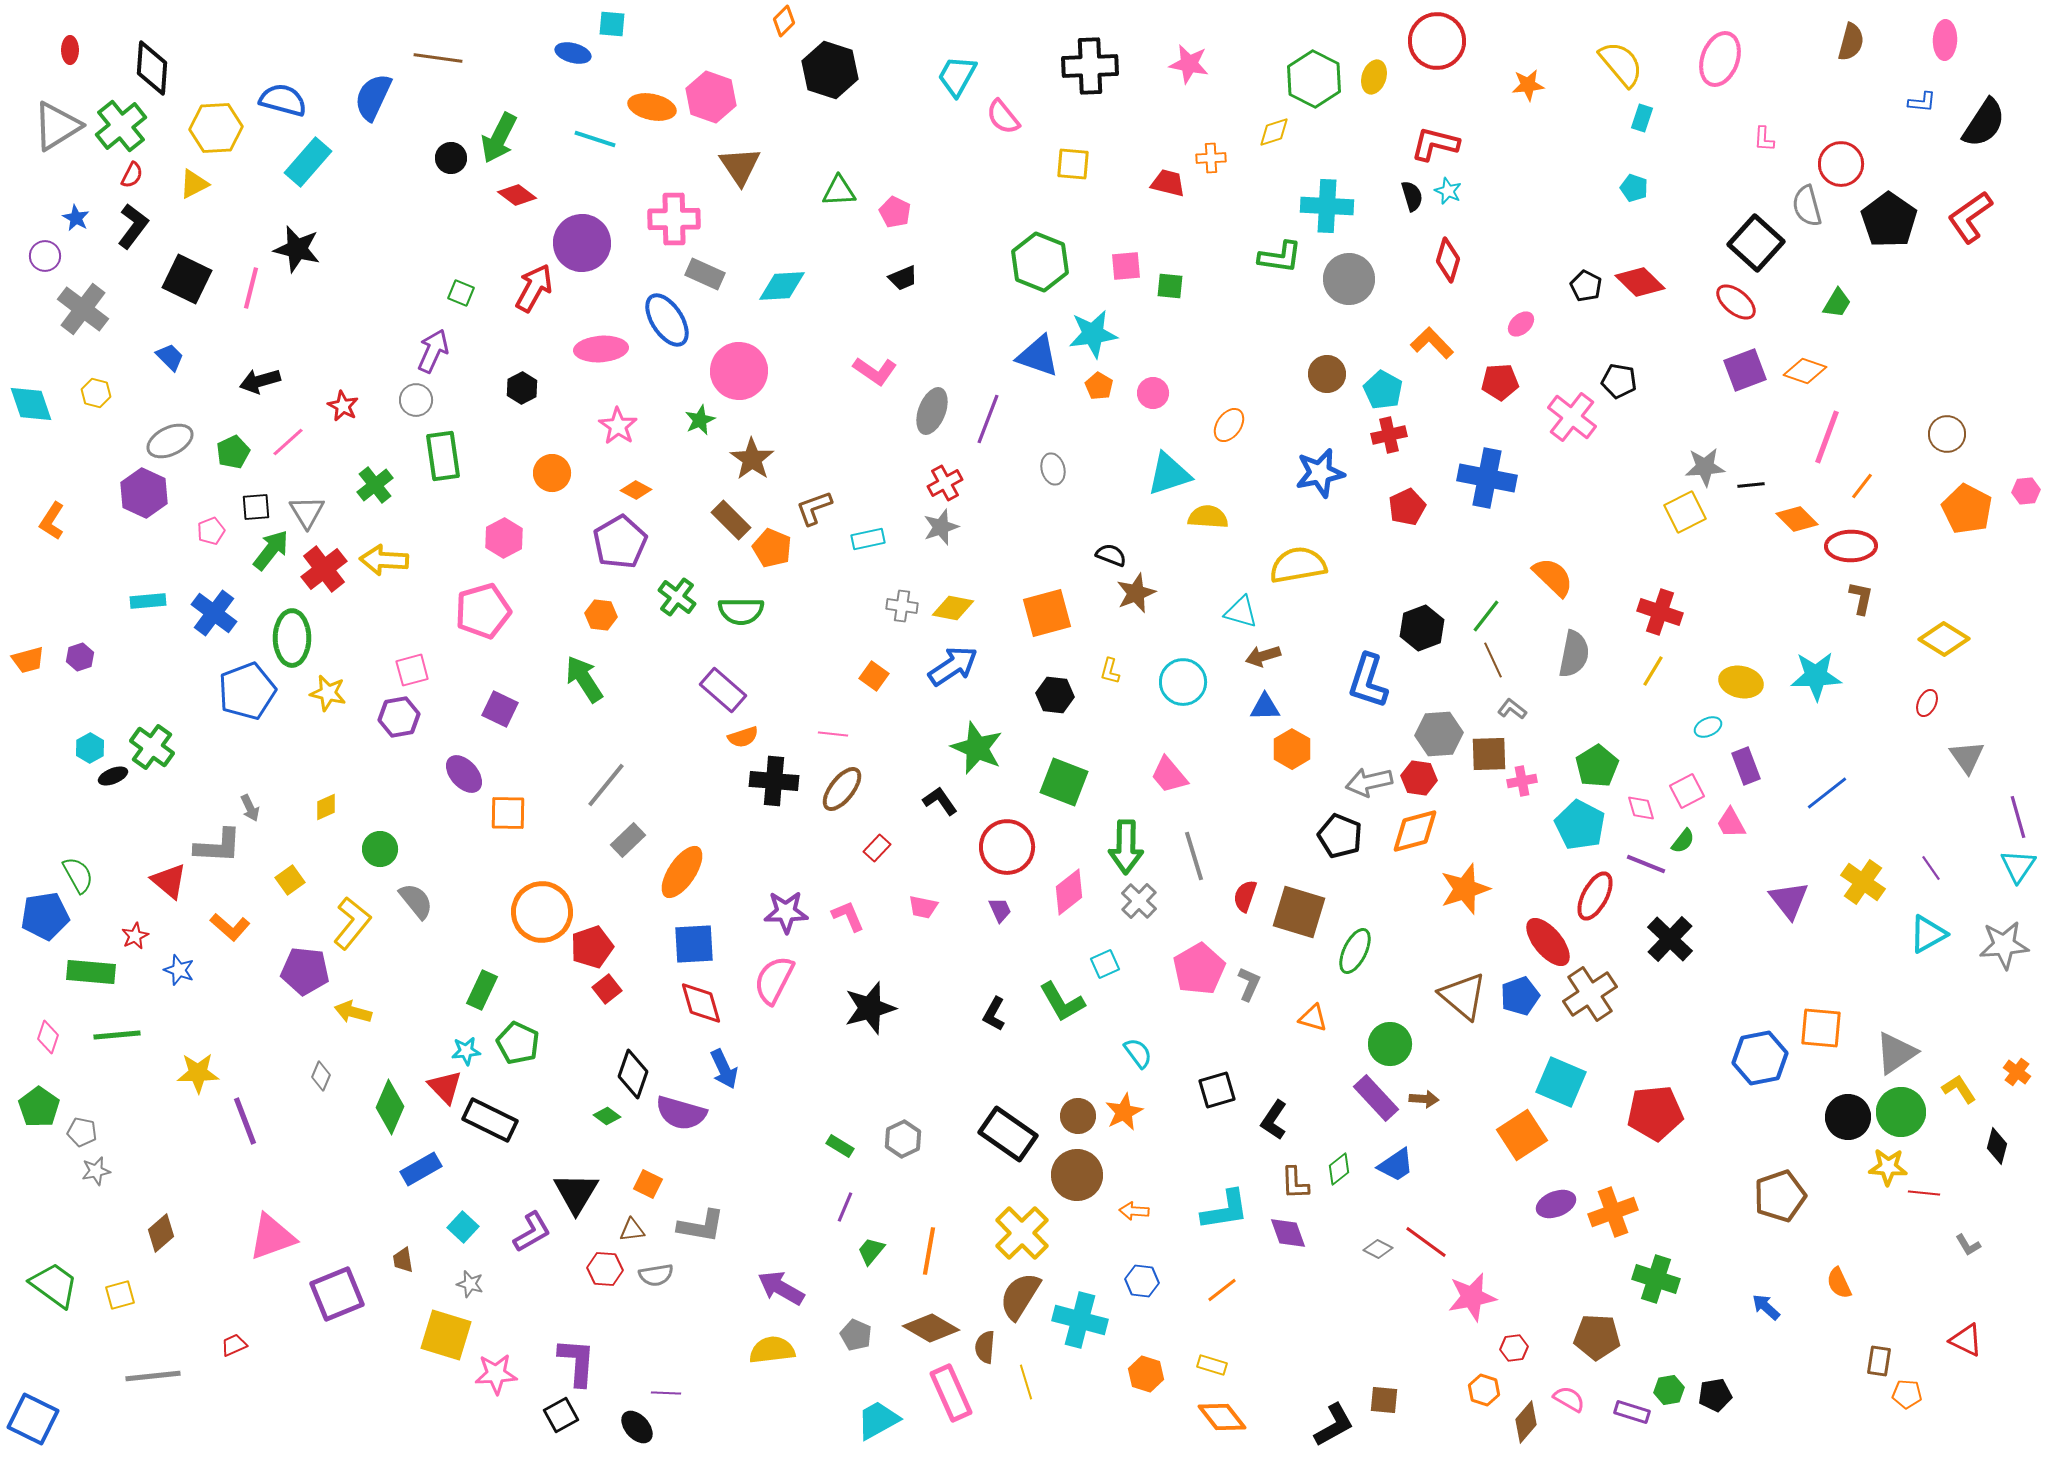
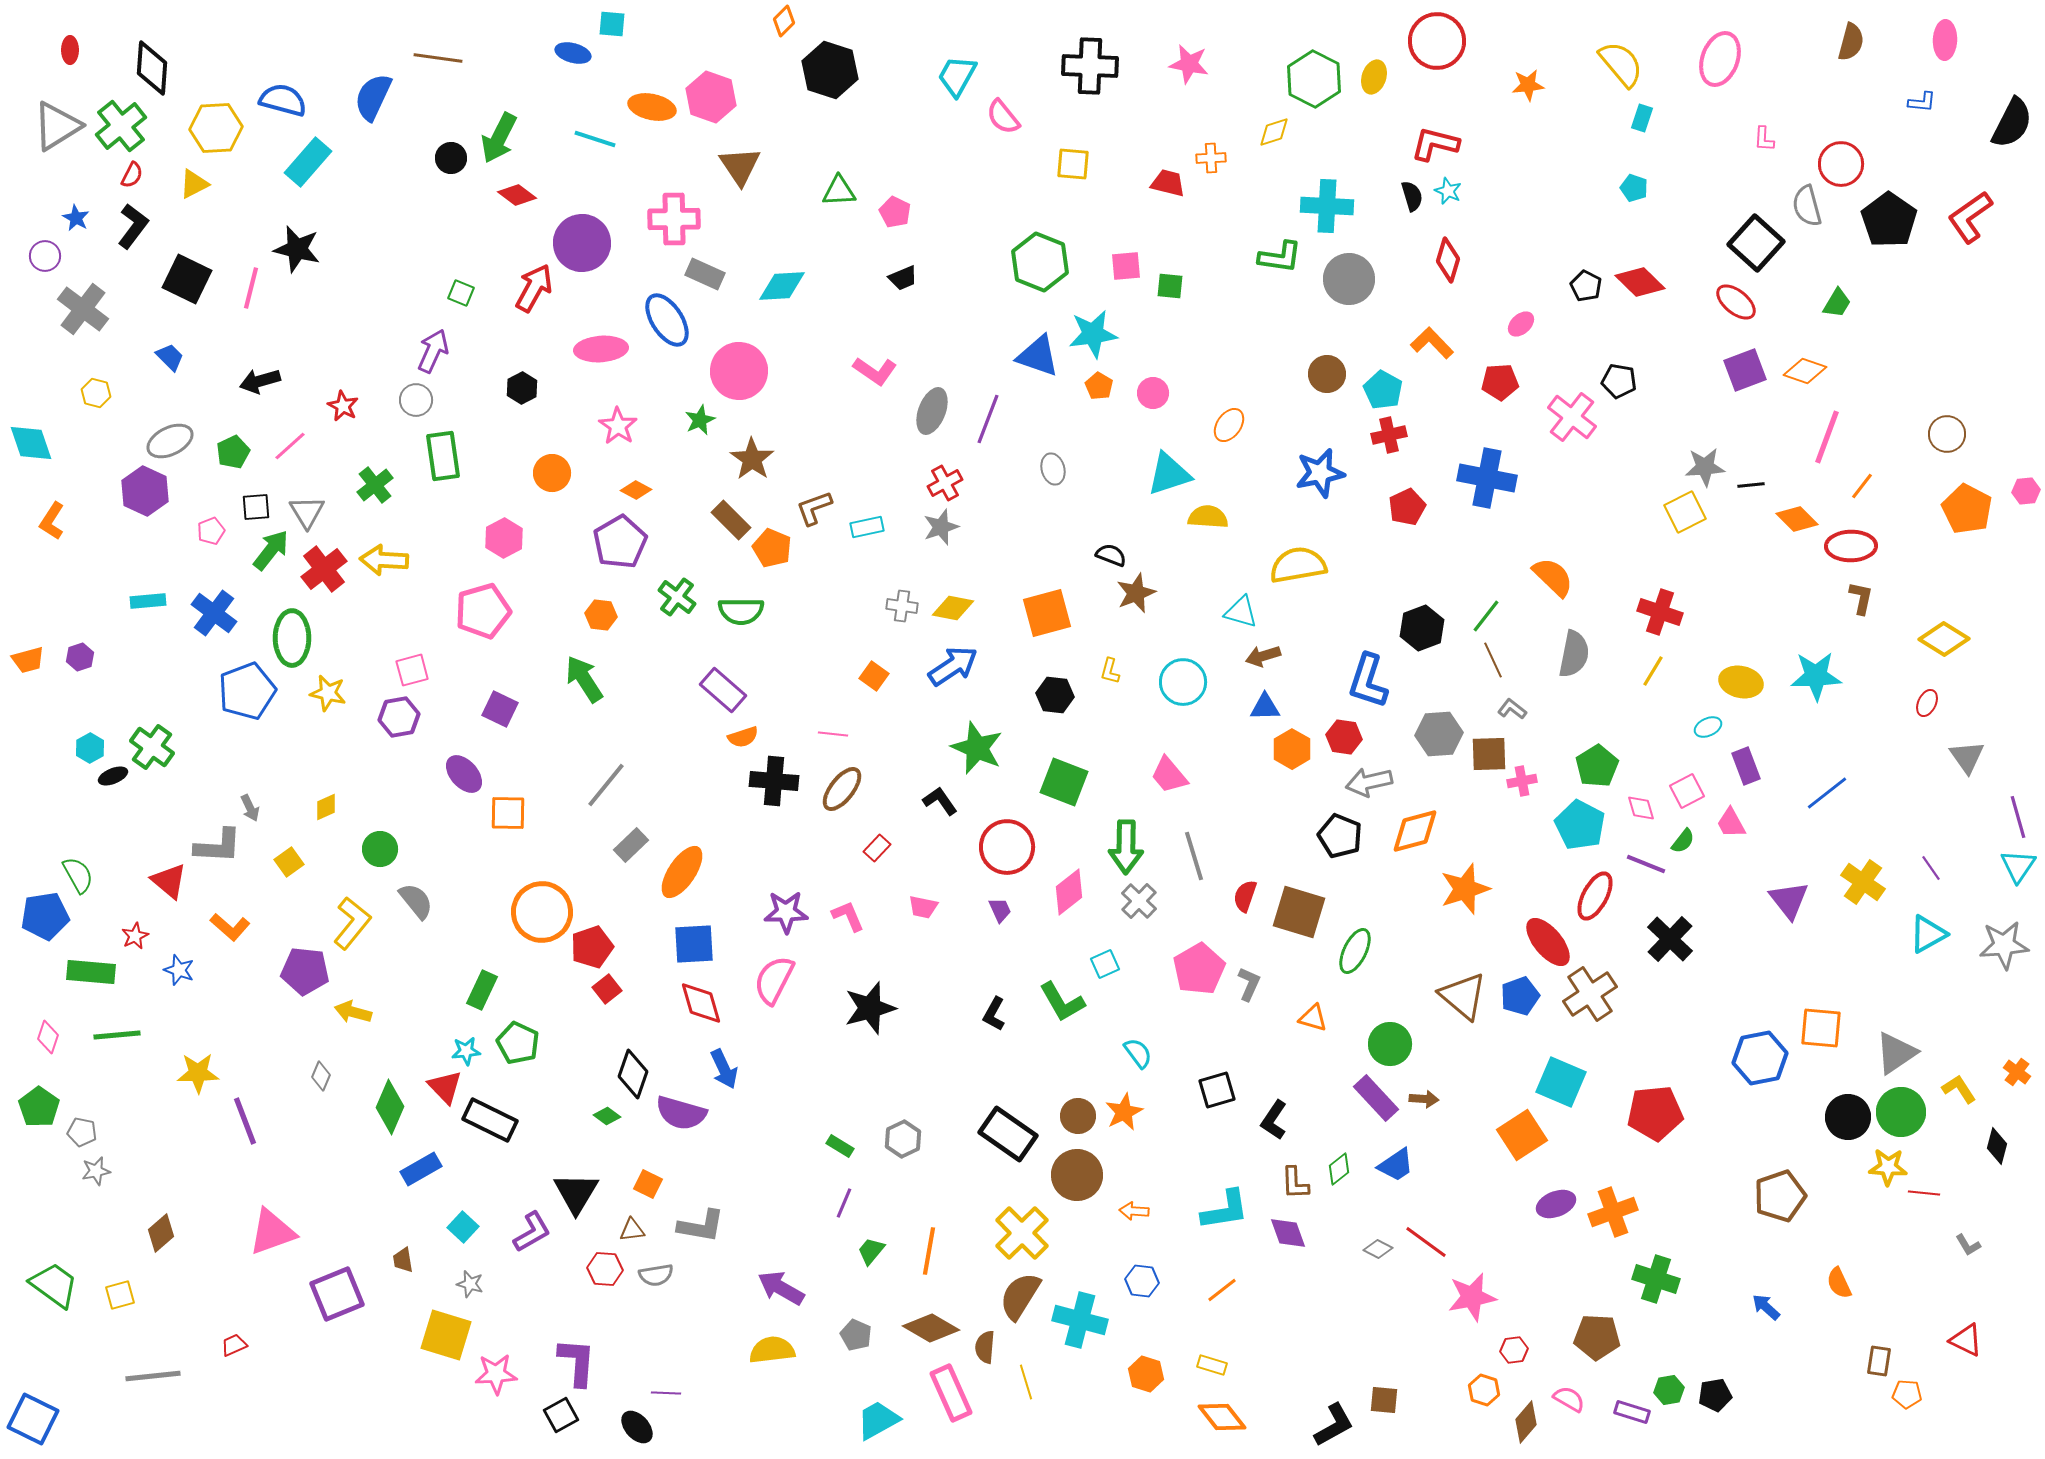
black cross at (1090, 66): rotated 4 degrees clockwise
black semicircle at (1984, 123): moved 28 px right; rotated 6 degrees counterclockwise
cyan diamond at (31, 404): moved 39 px down
pink line at (288, 442): moved 2 px right, 4 px down
purple hexagon at (144, 493): moved 1 px right, 2 px up
cyan rectangle at (868, 539): moved 1 px left, 12 px up
red hexagon at (1419, 778): moved 75 px left, 41 px up
gray rectangle at (628, 840): moved 3 px right, 5 px down
yellow square at (290, 880): moved 1 px left, 18 px up
purple line at (845, 1207): moved 1 px left, 4 px up
pink triangle at (272, 1237): moved 5 px up
red hexagon at (1514, 1348): moved 2 px down
